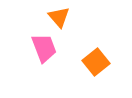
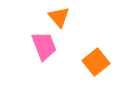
pink trapezoid: moved 2 px up
